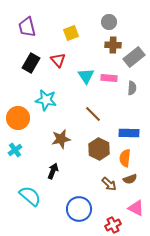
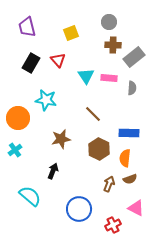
brown arrow: rotated 112 degrees counterclockwise
